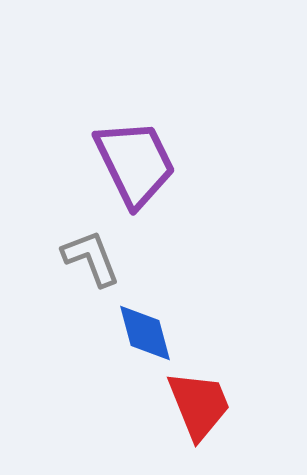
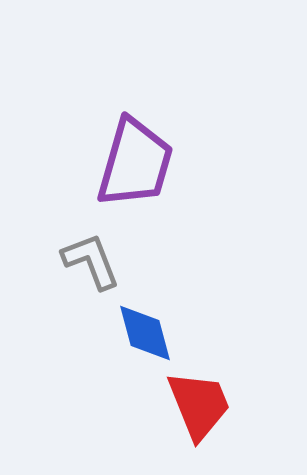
purple trapezoid: rotated 42 degrees clockwise
gray L-shape: moved 3 px down
